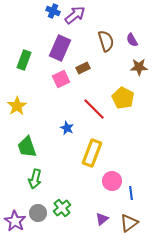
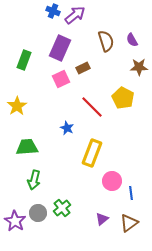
red line: moved 2 px left, 2 px up
green trapezoid: rotated 105 degrees clockwise
green arrow: moved 1 px left, 1 px down
